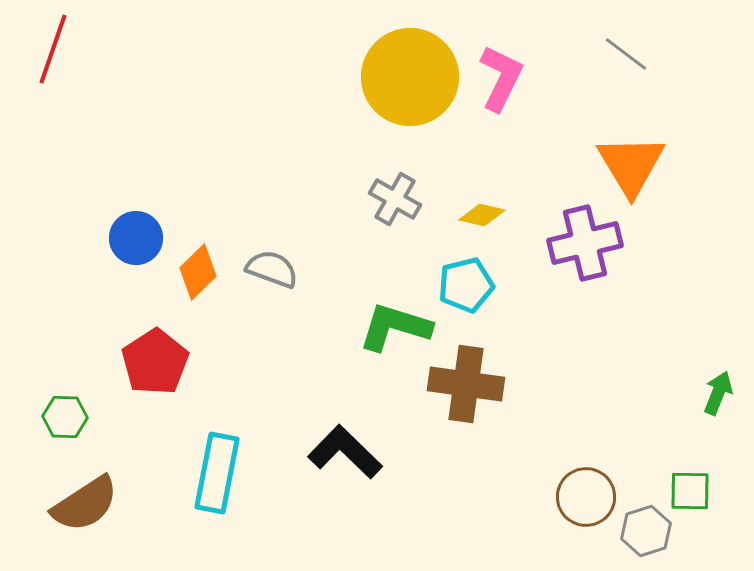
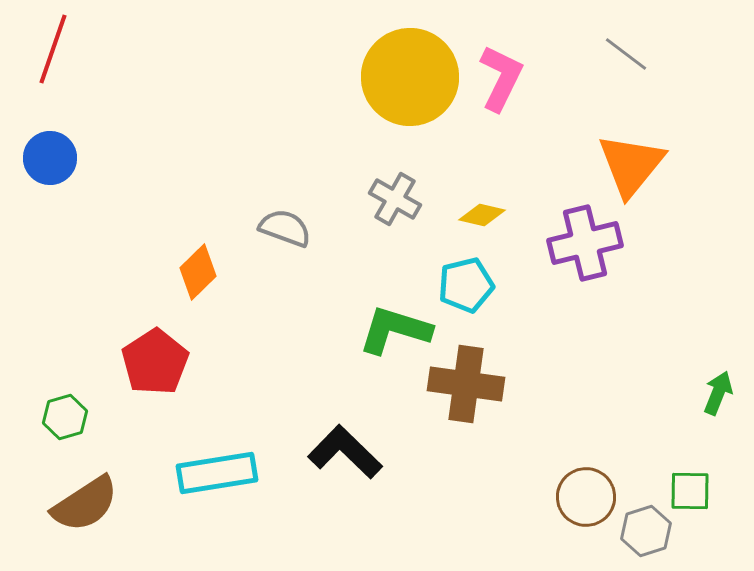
orange triangle: rotated 10 degrees clockwise
blue circle: moved 86 px left, 80 px up
gray semicircle: moved 13 px right, 41 px up
green L-shape: moved 3 px down
green hexagon: rotated 18 degrees counterclockwise
cyan rectangle: rotated 70 degrees clockwise
